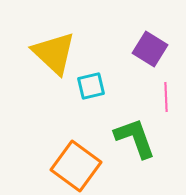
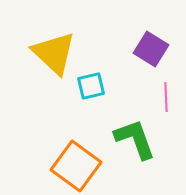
purple square: moved 1 px right
green L-shape: moved 1 px down
